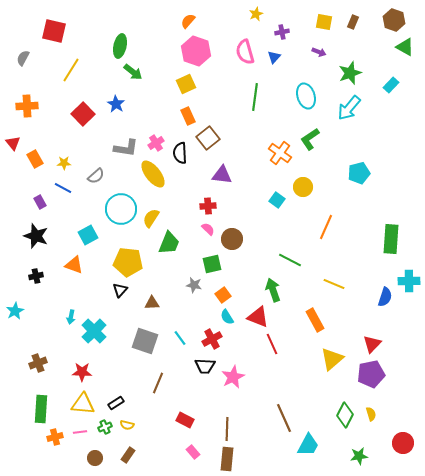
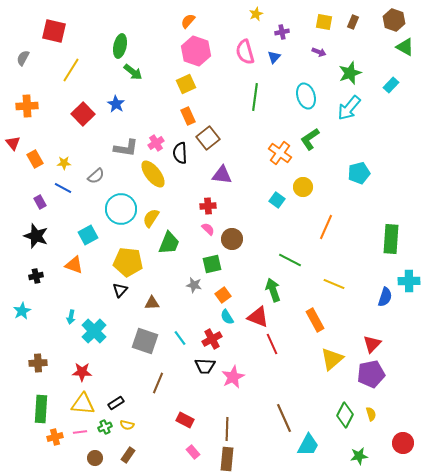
cyan star at (15, 311): moved 7 px right
brown cross at (38, 363): rotated 18 degrees clockwise
